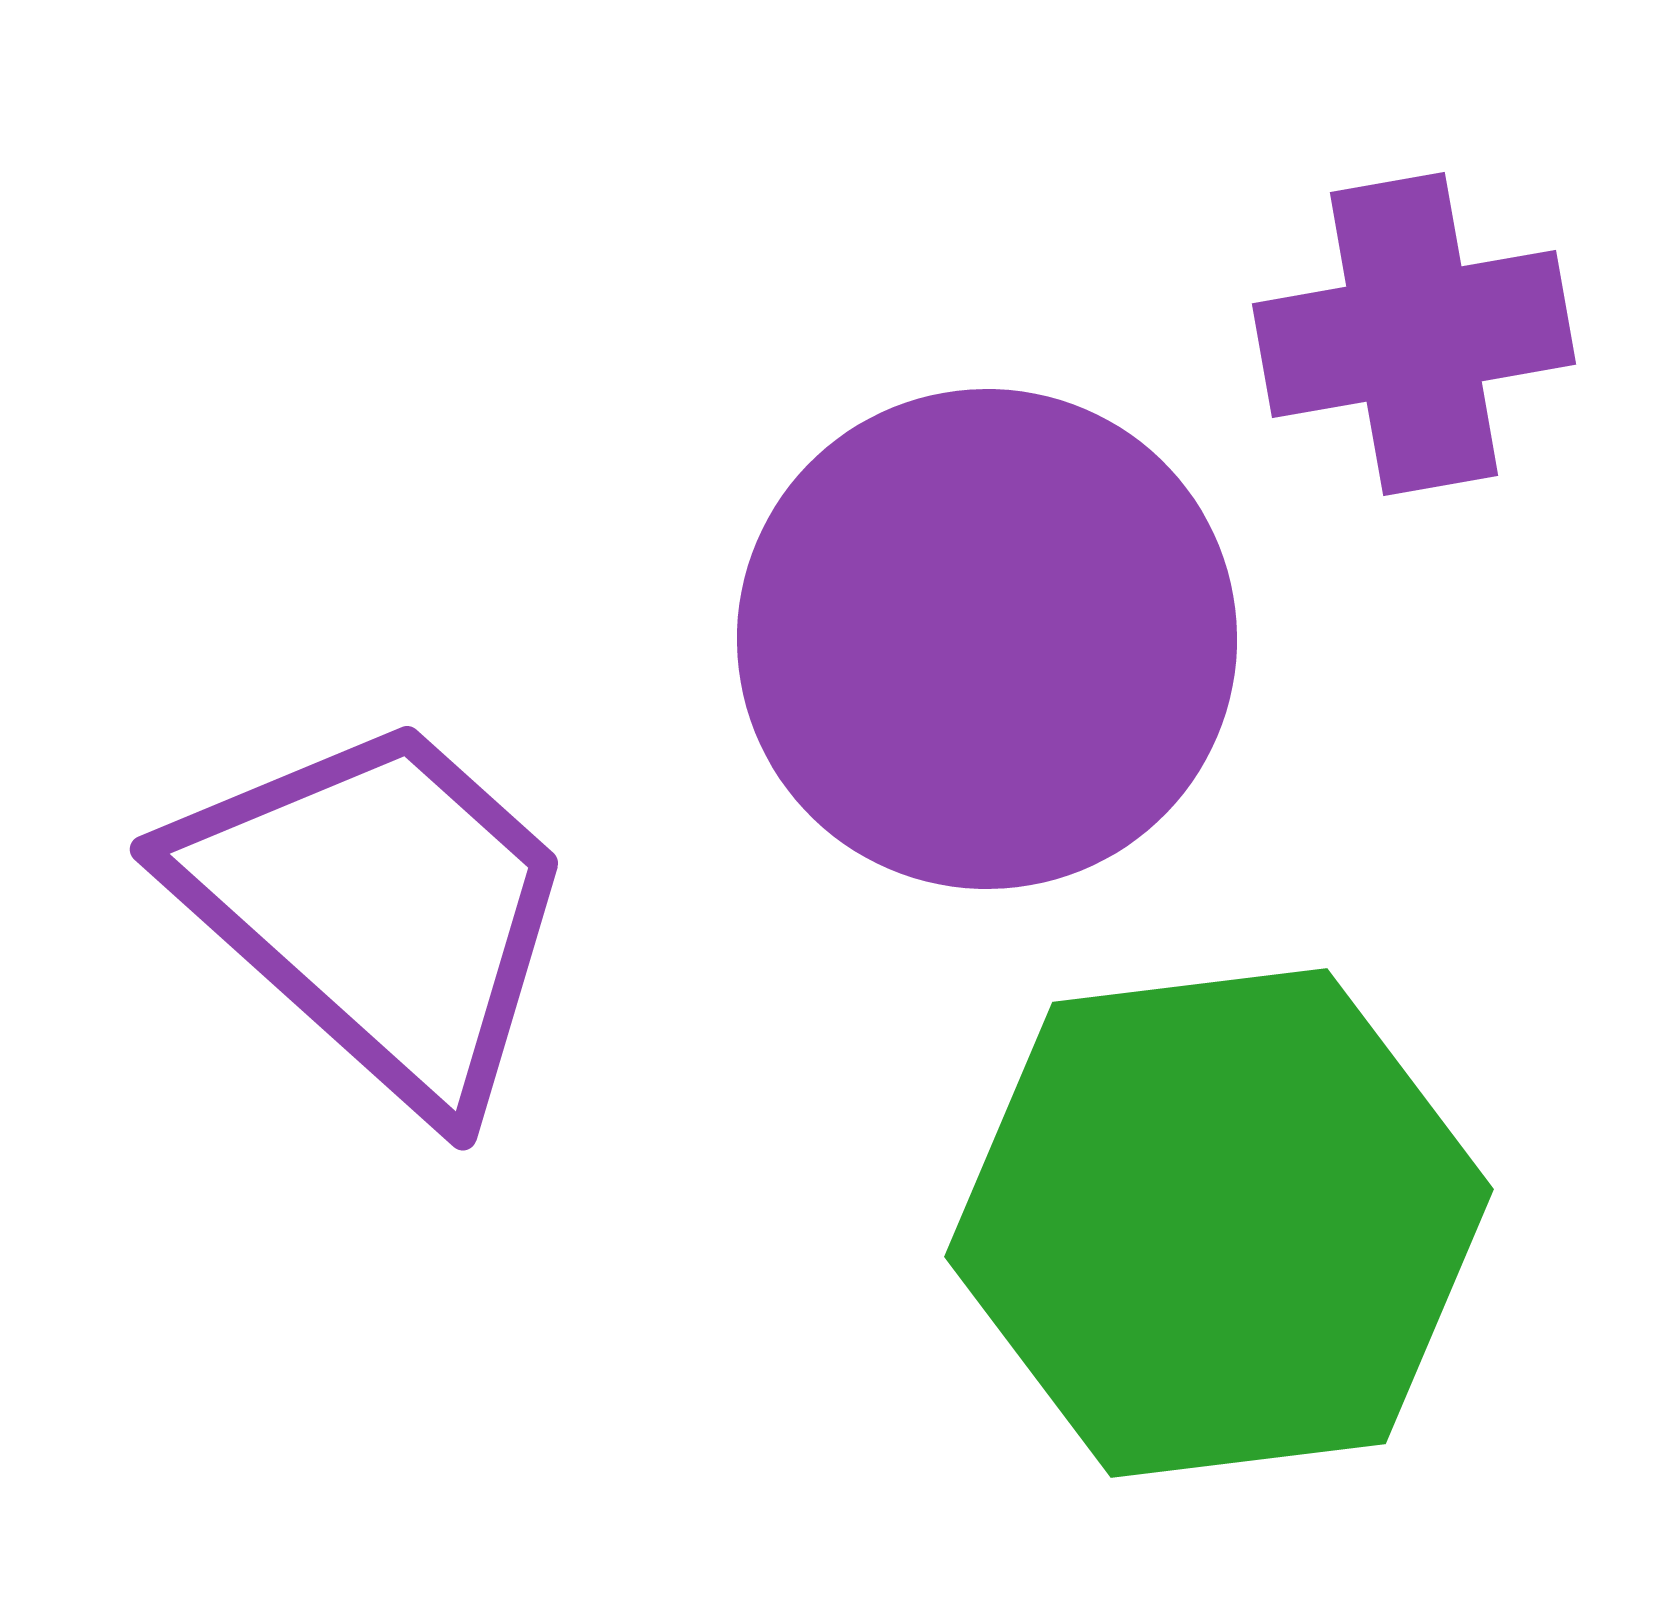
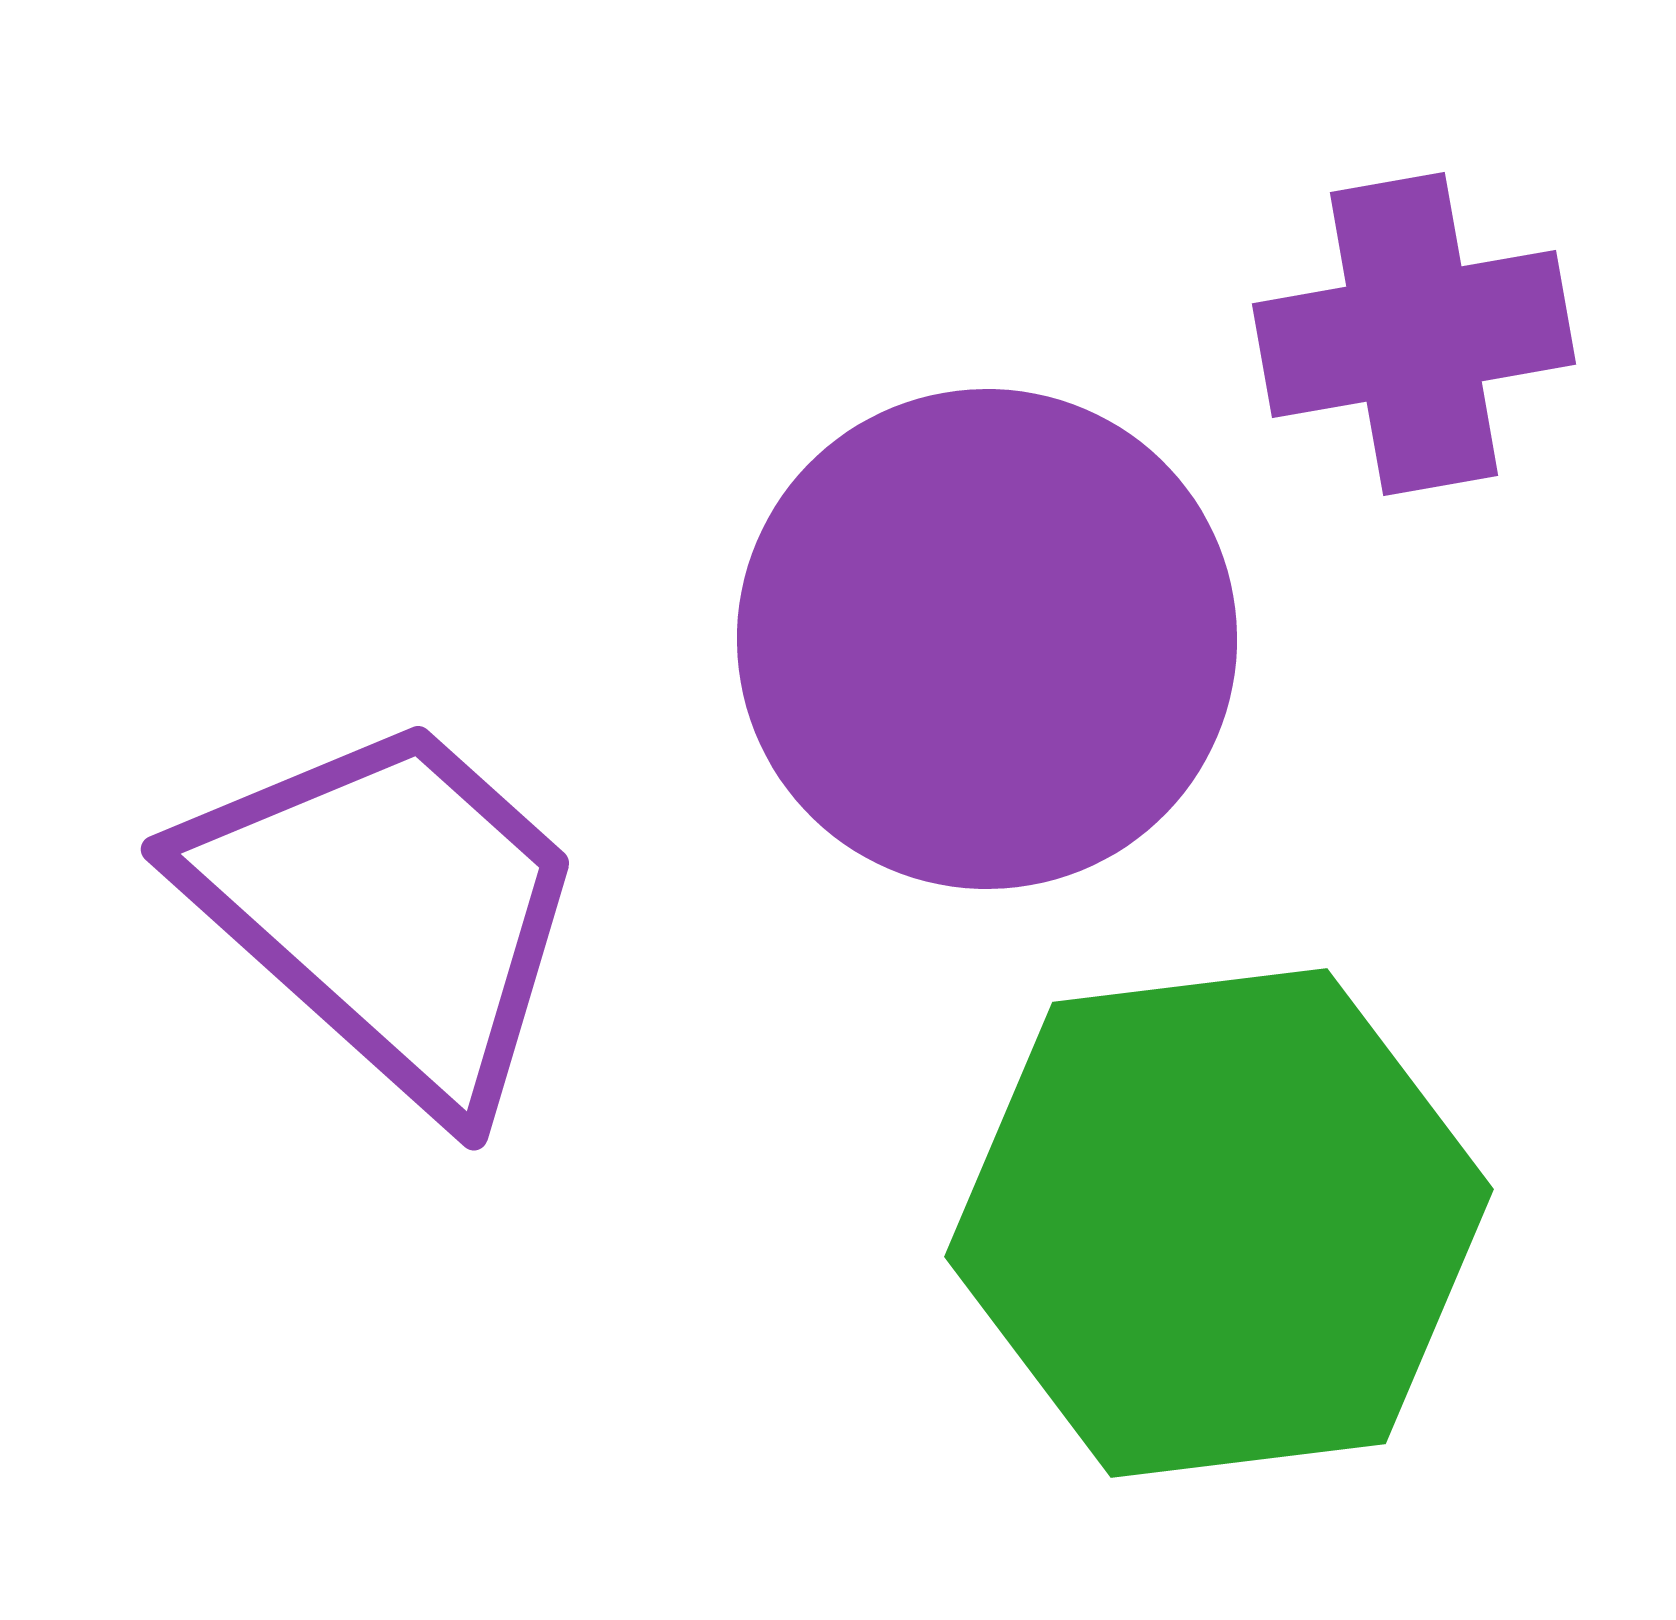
purple trapezoid: moved 11 px right
